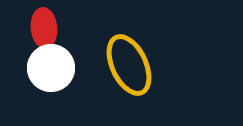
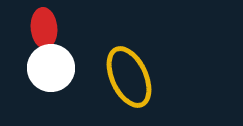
yellow ellipse: moved 12 px down
